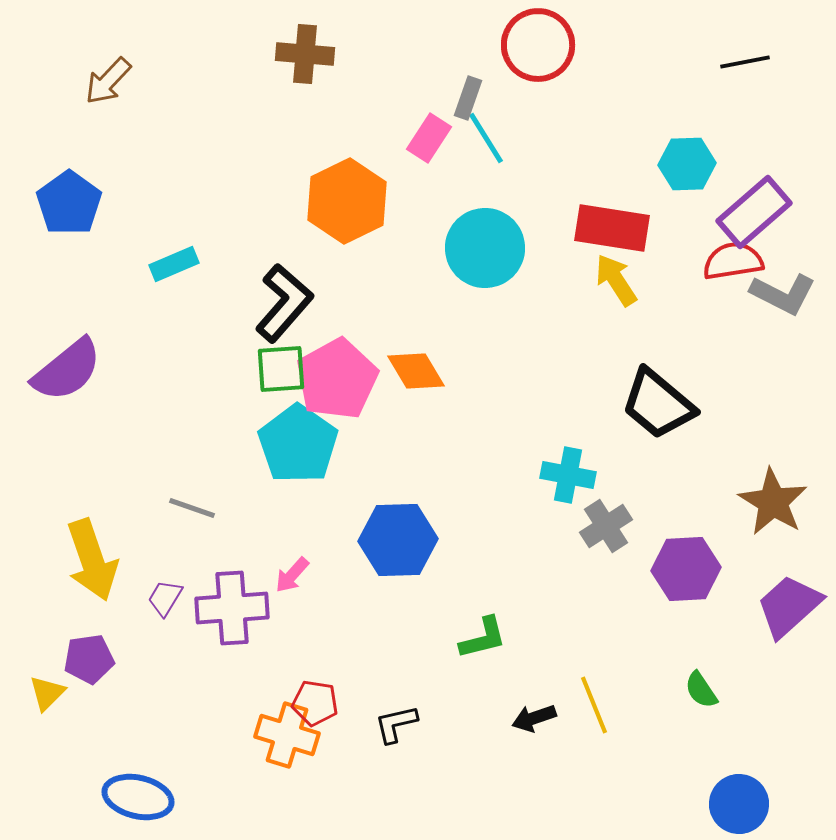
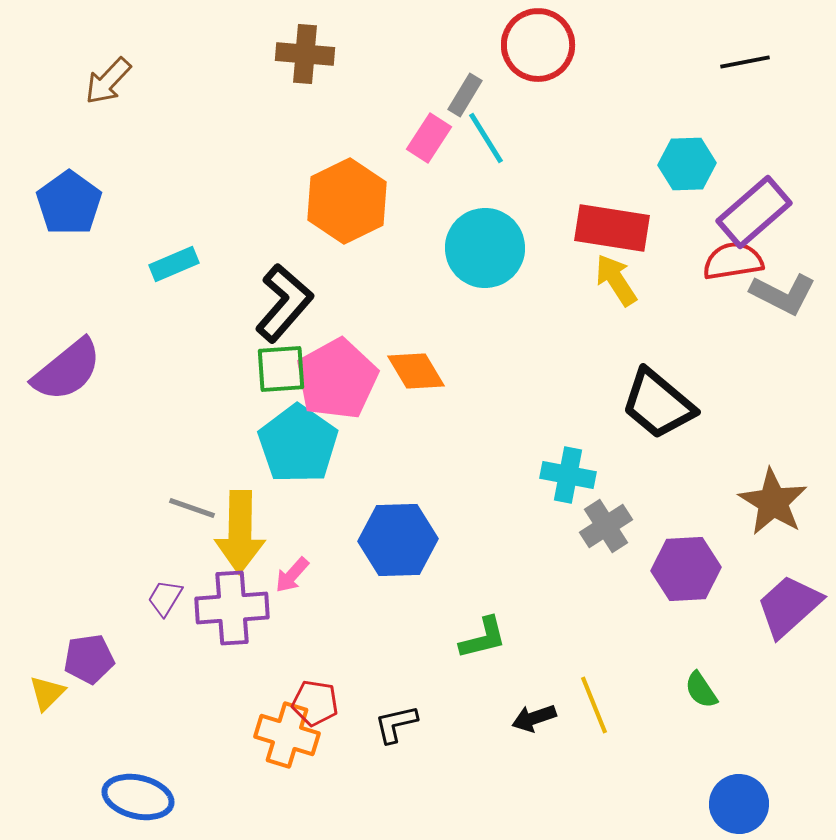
gray rectangle at (468, 98): moved 3 px left, 3 px up; rotated 12 degrees clockwise
yellow arrow at (92, 560): moved 148 px right, 28 px up; rotated 20 degrees clockwise
